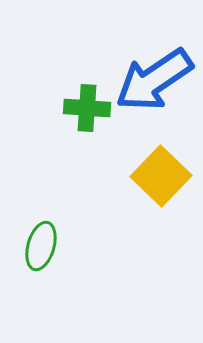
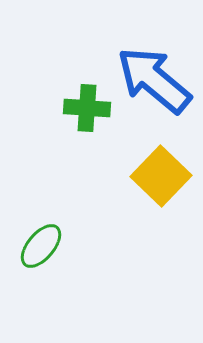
blue arrow: rotated 74 degrees clockwise
green ellipse: rotated 24 degrees clockwise
